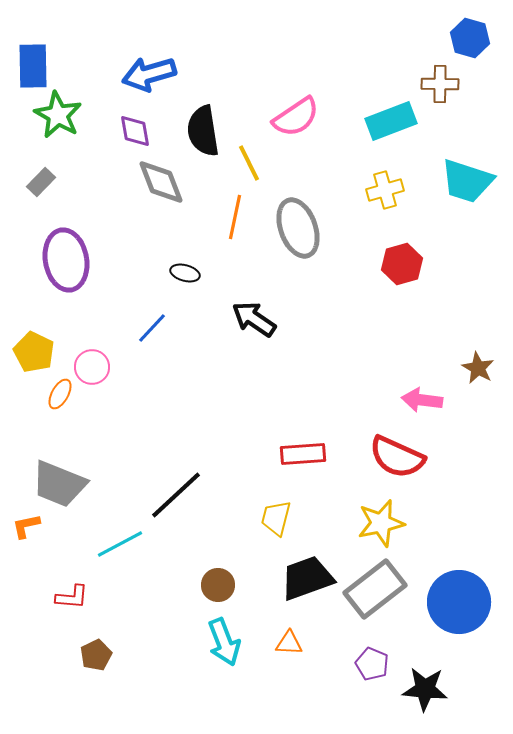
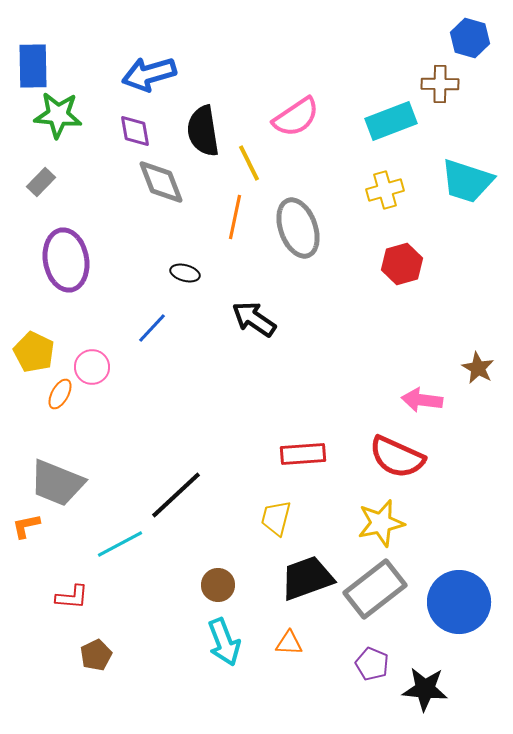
green star at (58, 115): rotated 24 degrees counterclockwise
gray trapezoid at (59, 484): moved 2 px left, 1 px up
